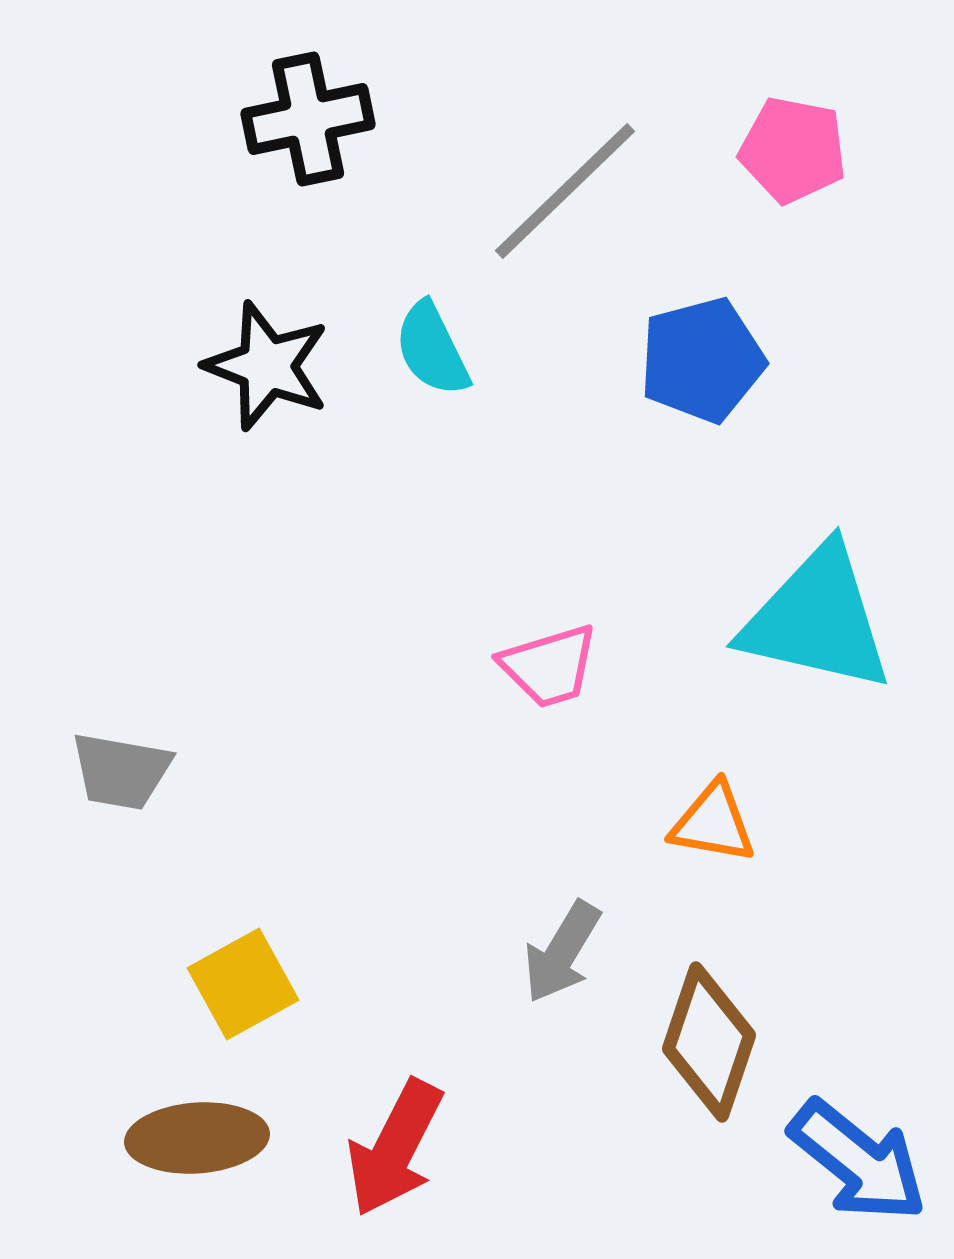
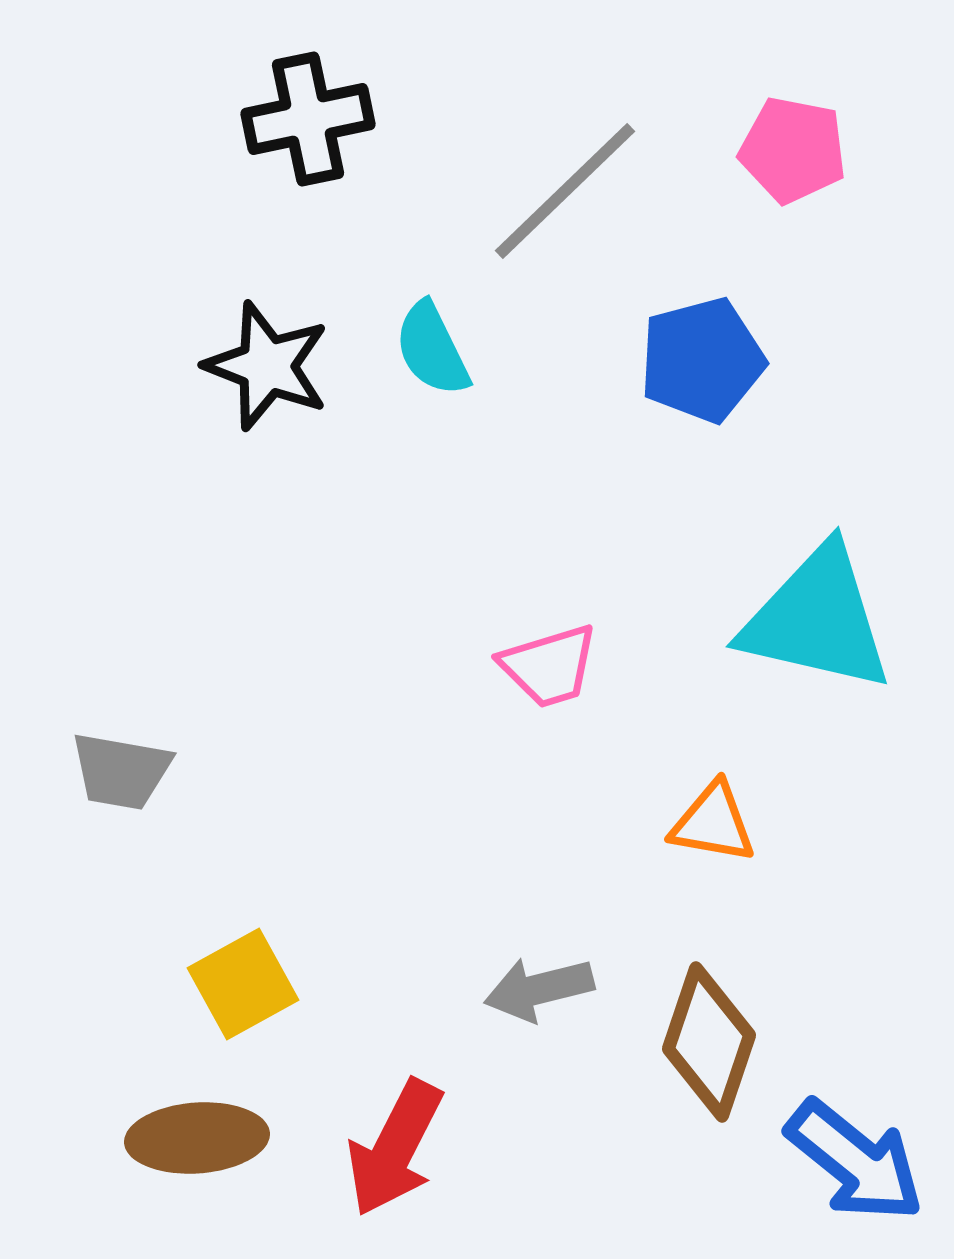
gray arrow: moved 23 px left, 37 px down; rotated 45 degrees clockwise
blue arrow: moved 3 px left
